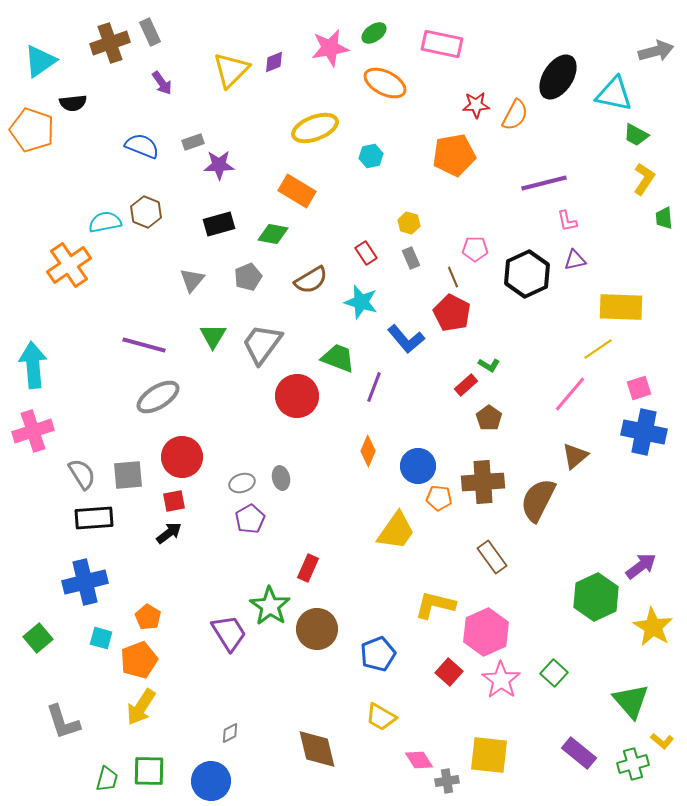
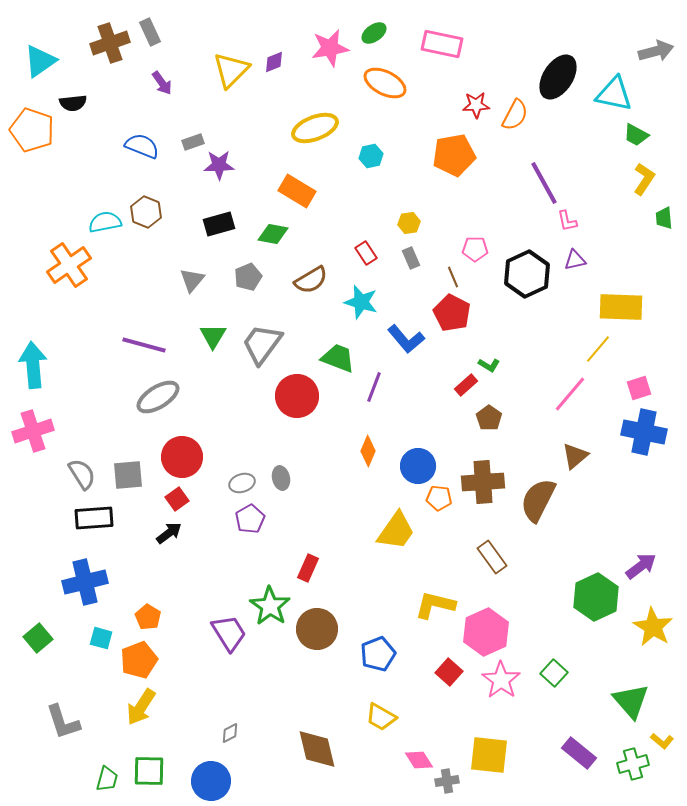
purple line at (544, 183): rotated 75 degrees clockwise
yellow hexagon at (409, 223): rotated 25 degrees counterclockwise
yellow line at (598, 349): rotated 16 degrees counterclockwise
red square at (174, 501): moved 3 px right, 2 px up; rotated 25 degrees counterclockwise
